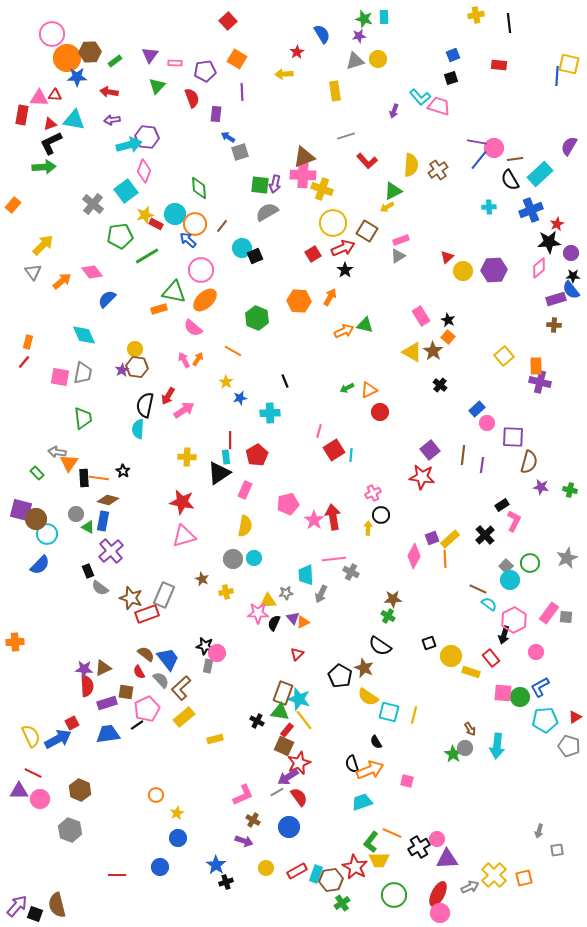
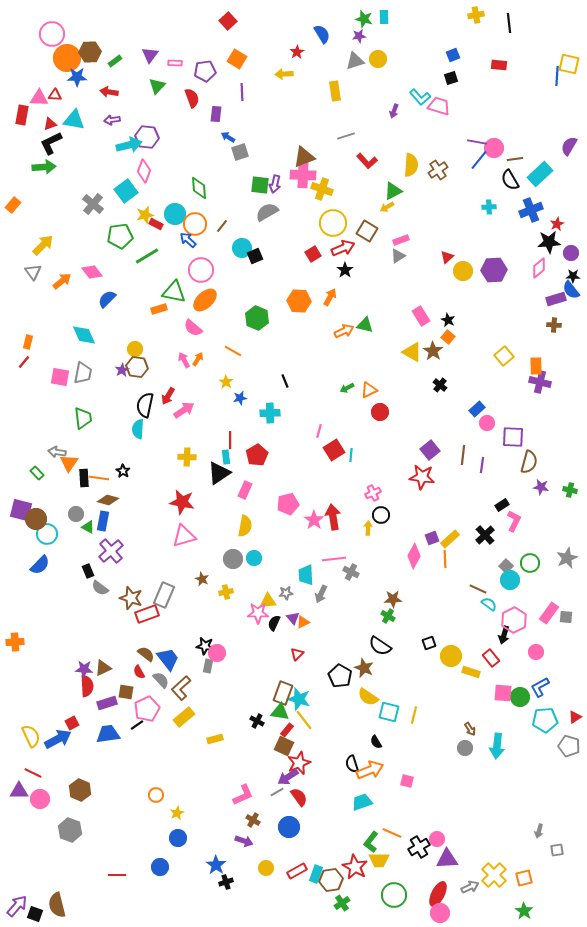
green star at (453, 754): moved 71 px right, 157 px down
